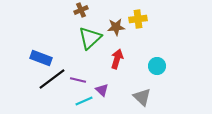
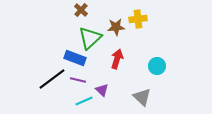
brown cross: rotated 24 degrees counterclockwise
blue rectangle: moved 34 px right
